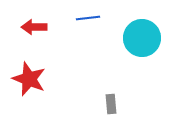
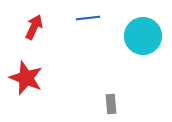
red arrow: rotated 115 degrees clockwise
cyan circle: moved 1 px right, 2 px up
red star: moved 3 px left, 1 px up
